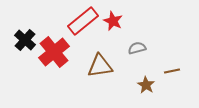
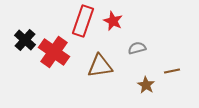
red rectangle: rotated 32 degrees counterclockwise
red cross: rotated 16 degrees counterclockwise
